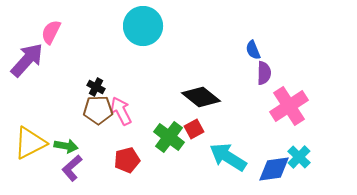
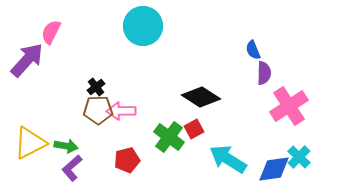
black cross: rotated 24 degrees clockwise
black diamond: rotated 6 degrees counterclockwise
pink arrow: rotated 64 degrees counterclockwise
cyan arrow: moved 2 px down
